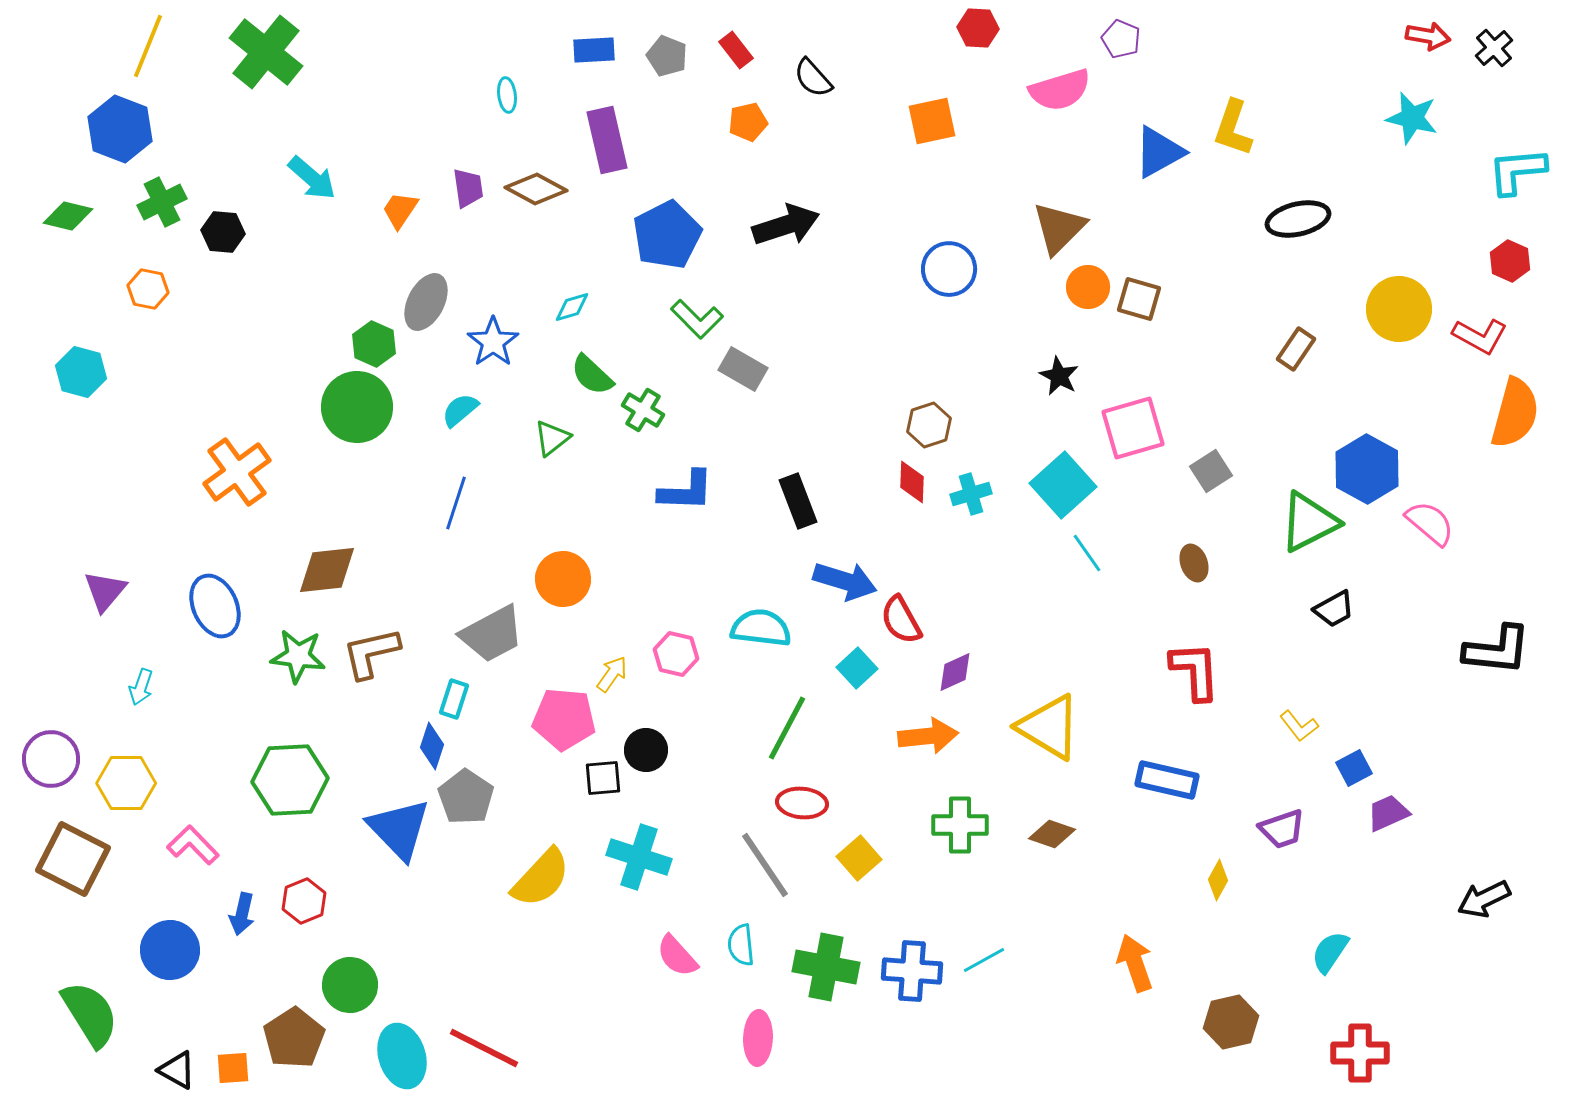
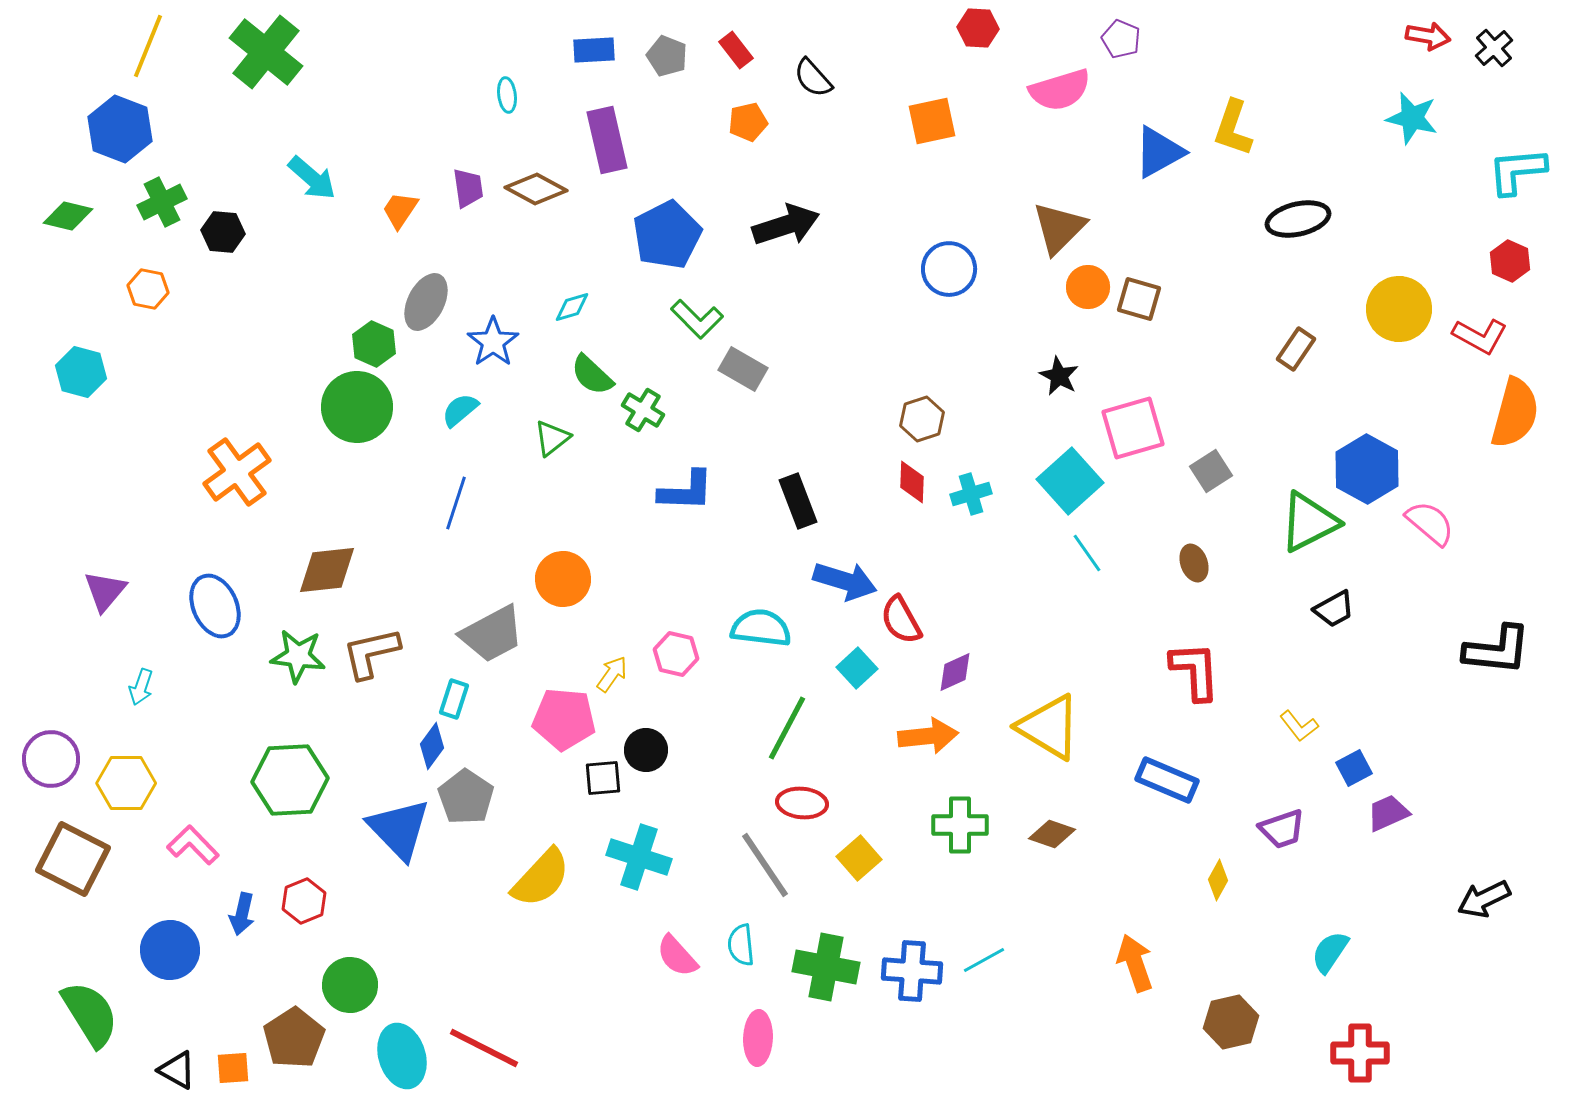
brown hexagon at (929, 425): moved 7 px left, 6 px up
cyan square at (1063, 485): moved 7 px right, 4 px up
blue diamond at (432, 746): rotated 18 degrees clockwise
blue rectangle at (1167, 780): rotated 10 degrees clockwise
